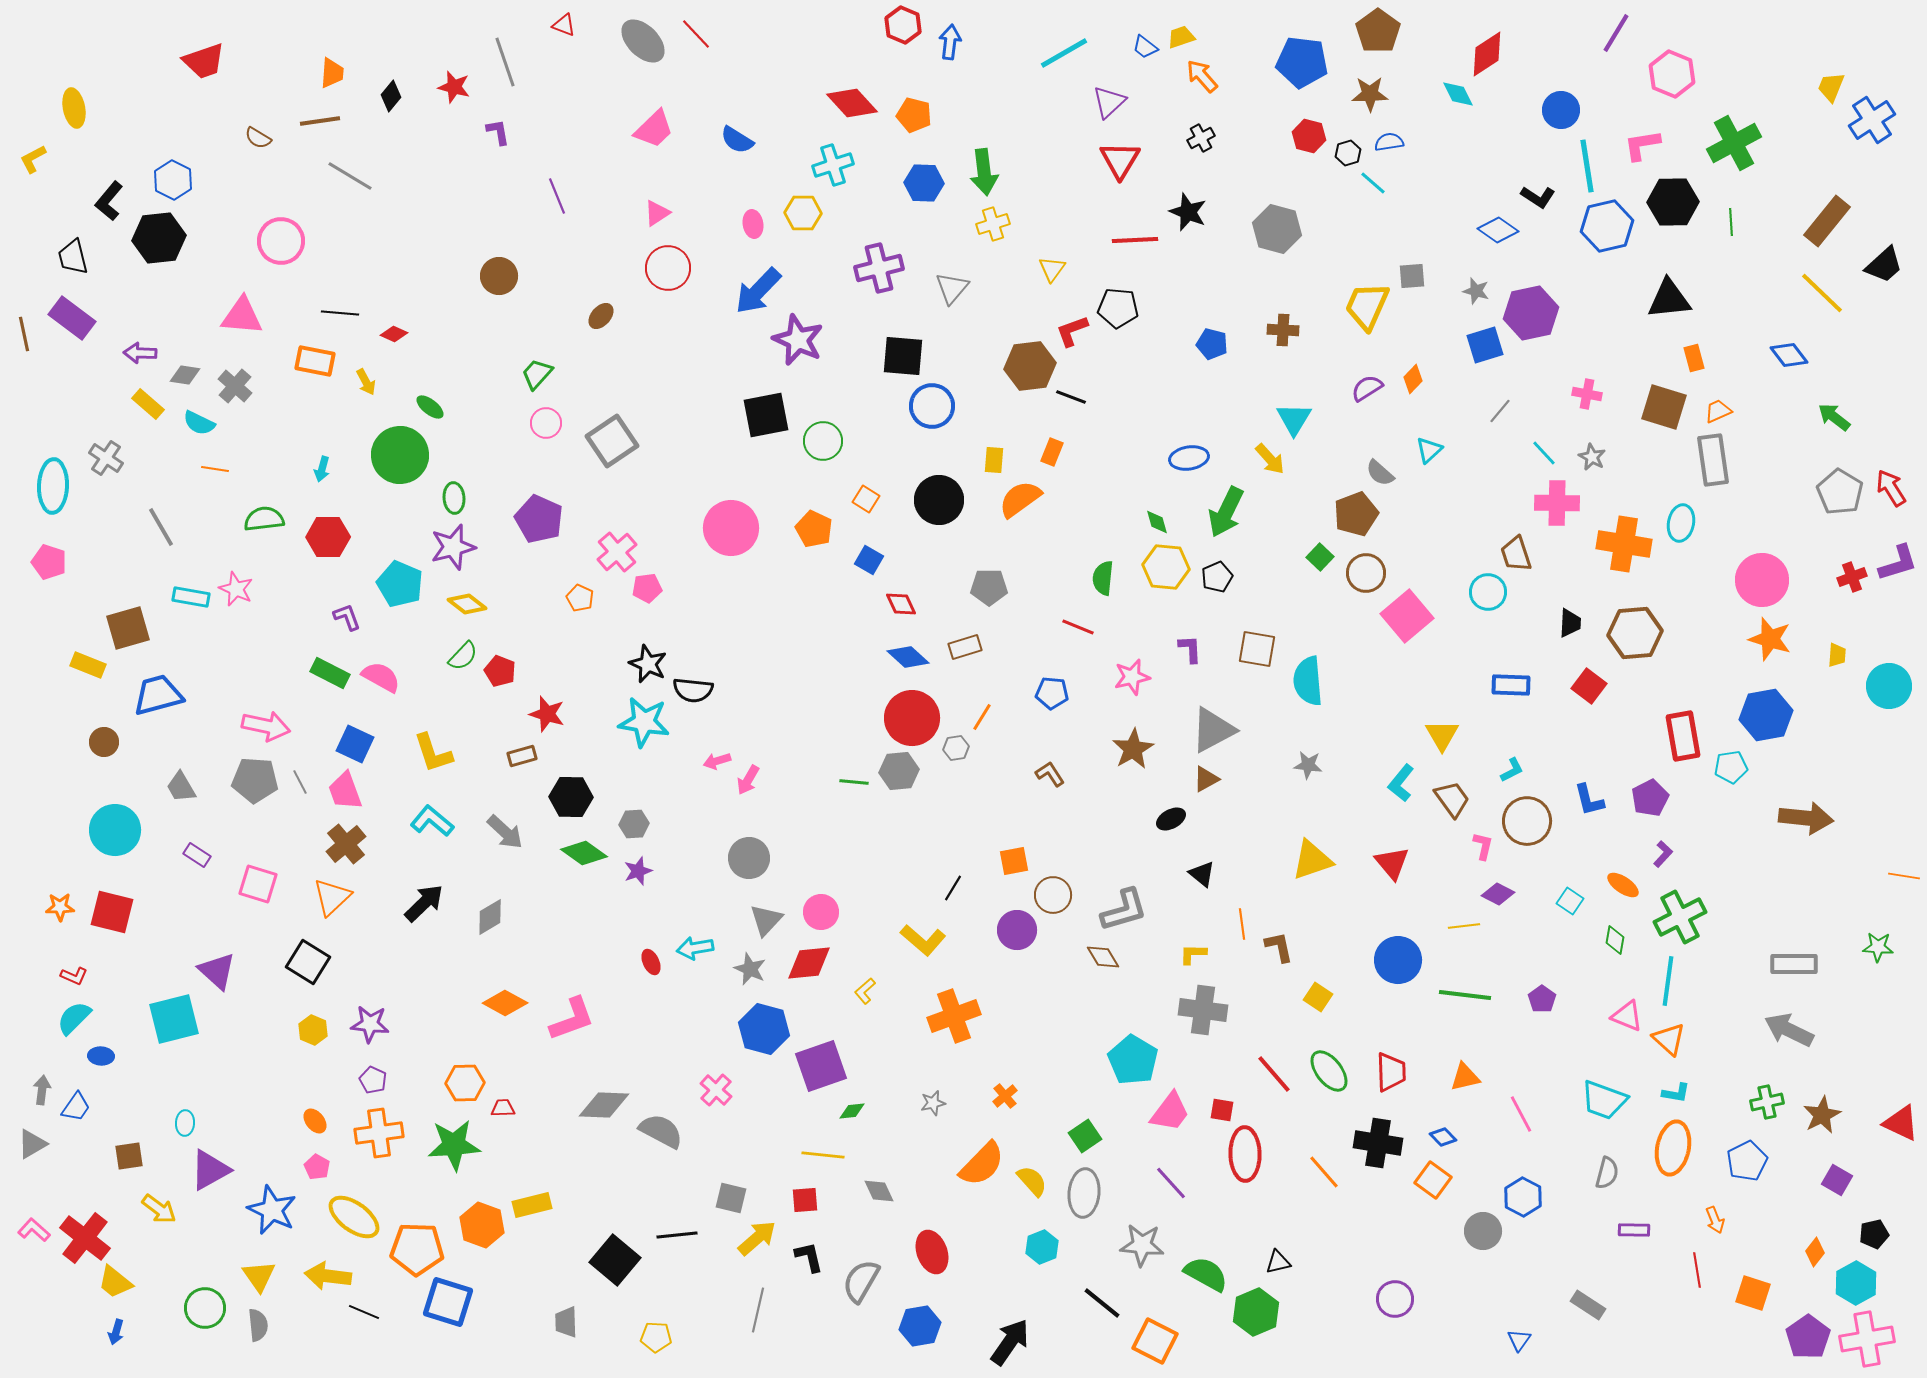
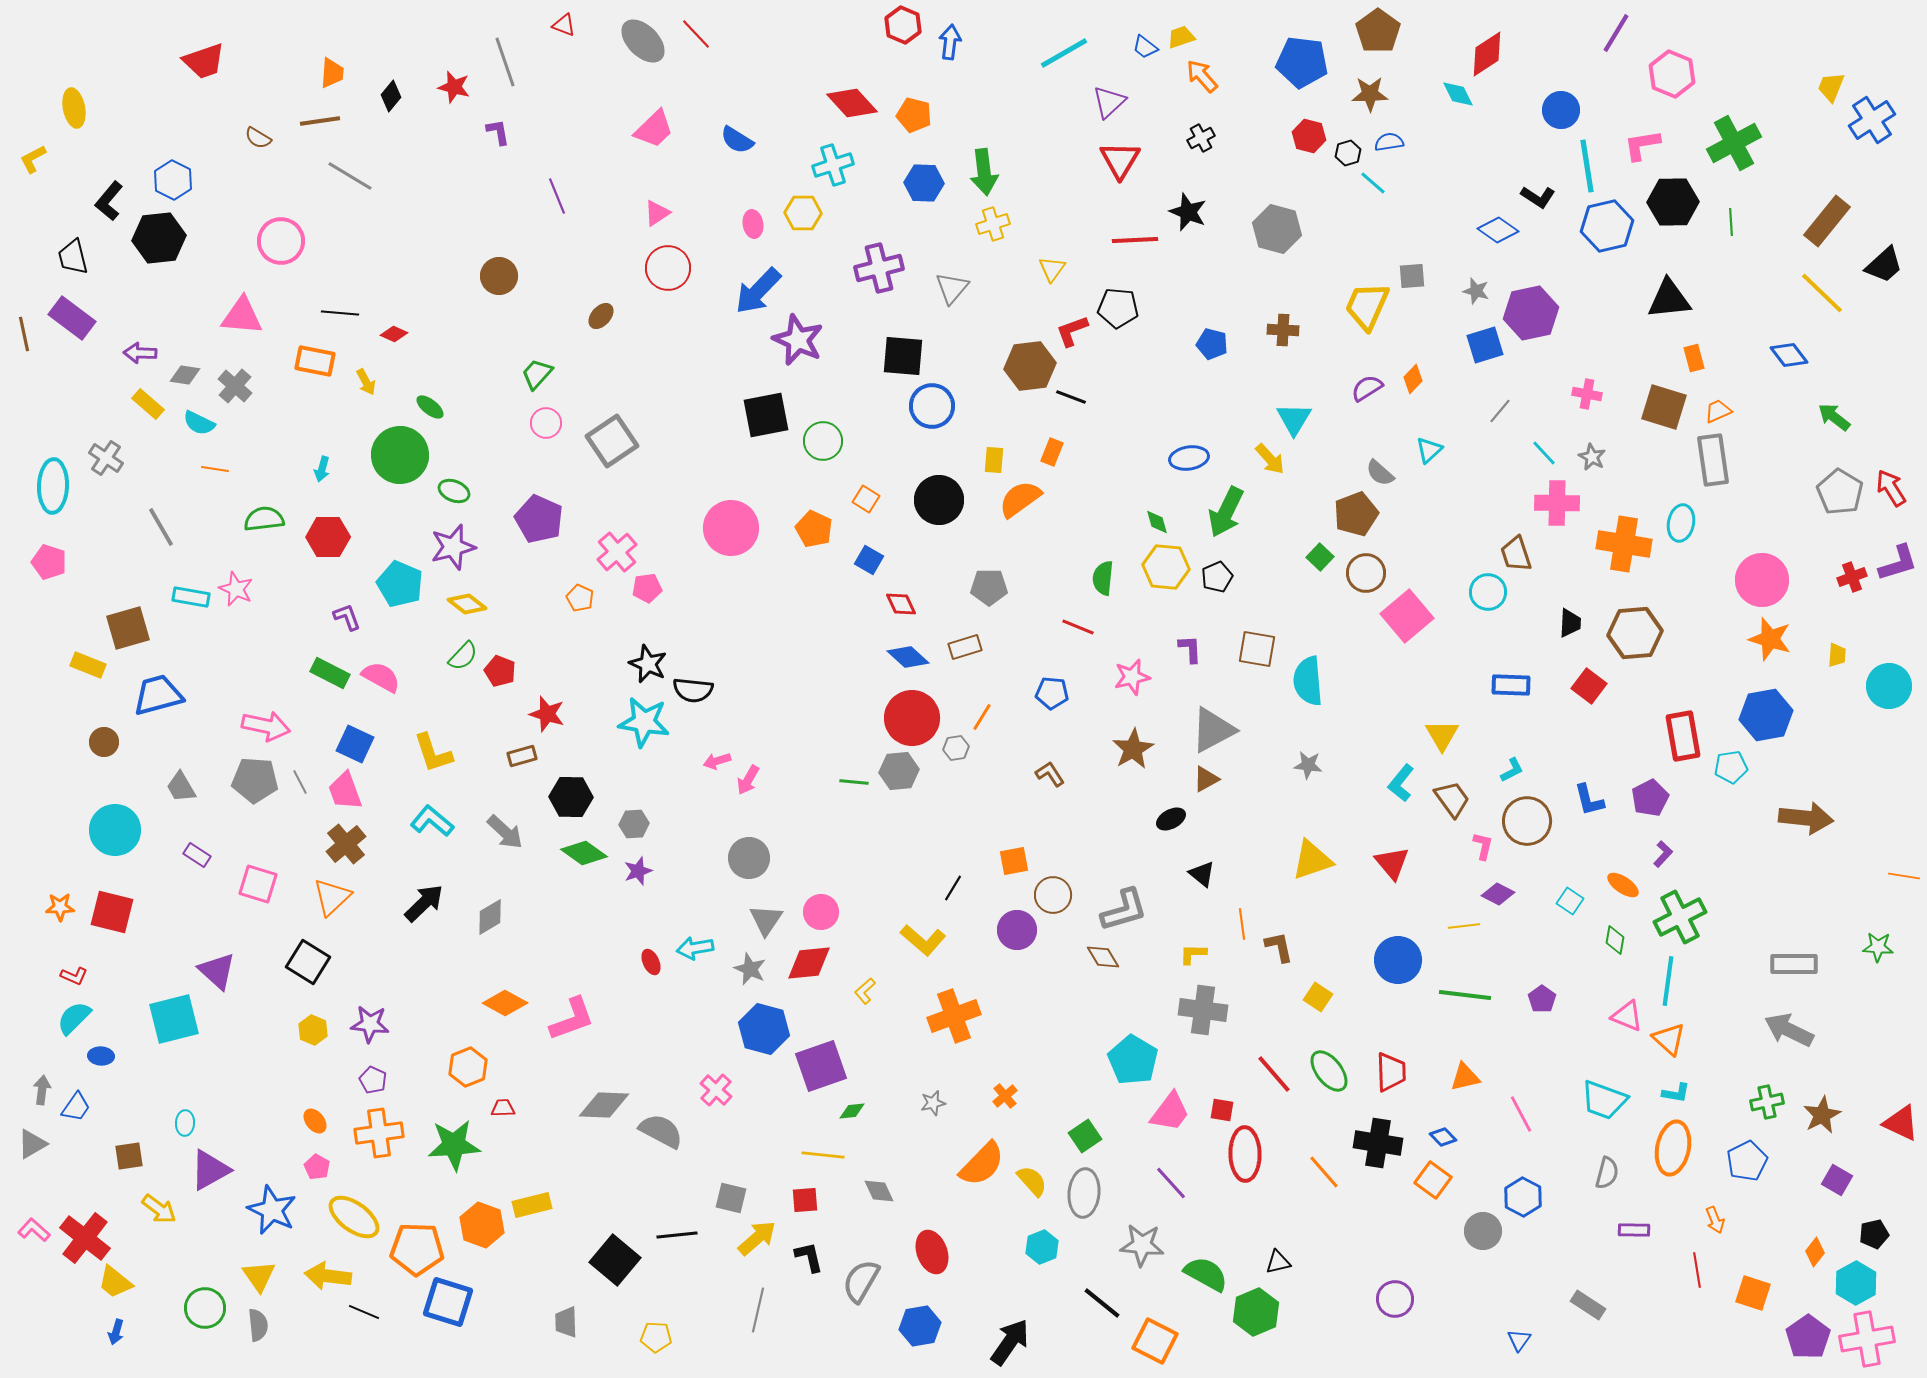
green ellipse at (454, 498): moved 7 px up; rotated 64 degrees counterclockwise
gray triangle at (766, 920): rotated 9 degrees counterclockwise
orange hexagon at (465, 1083): moved 3 px right, 16 px up; rotated 21 degrees counterclockwise
